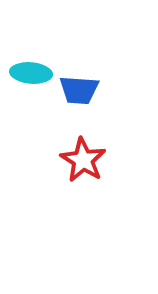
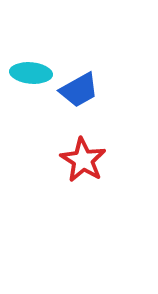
blue trapezoid: rotated 33 degrees counterclockwise
